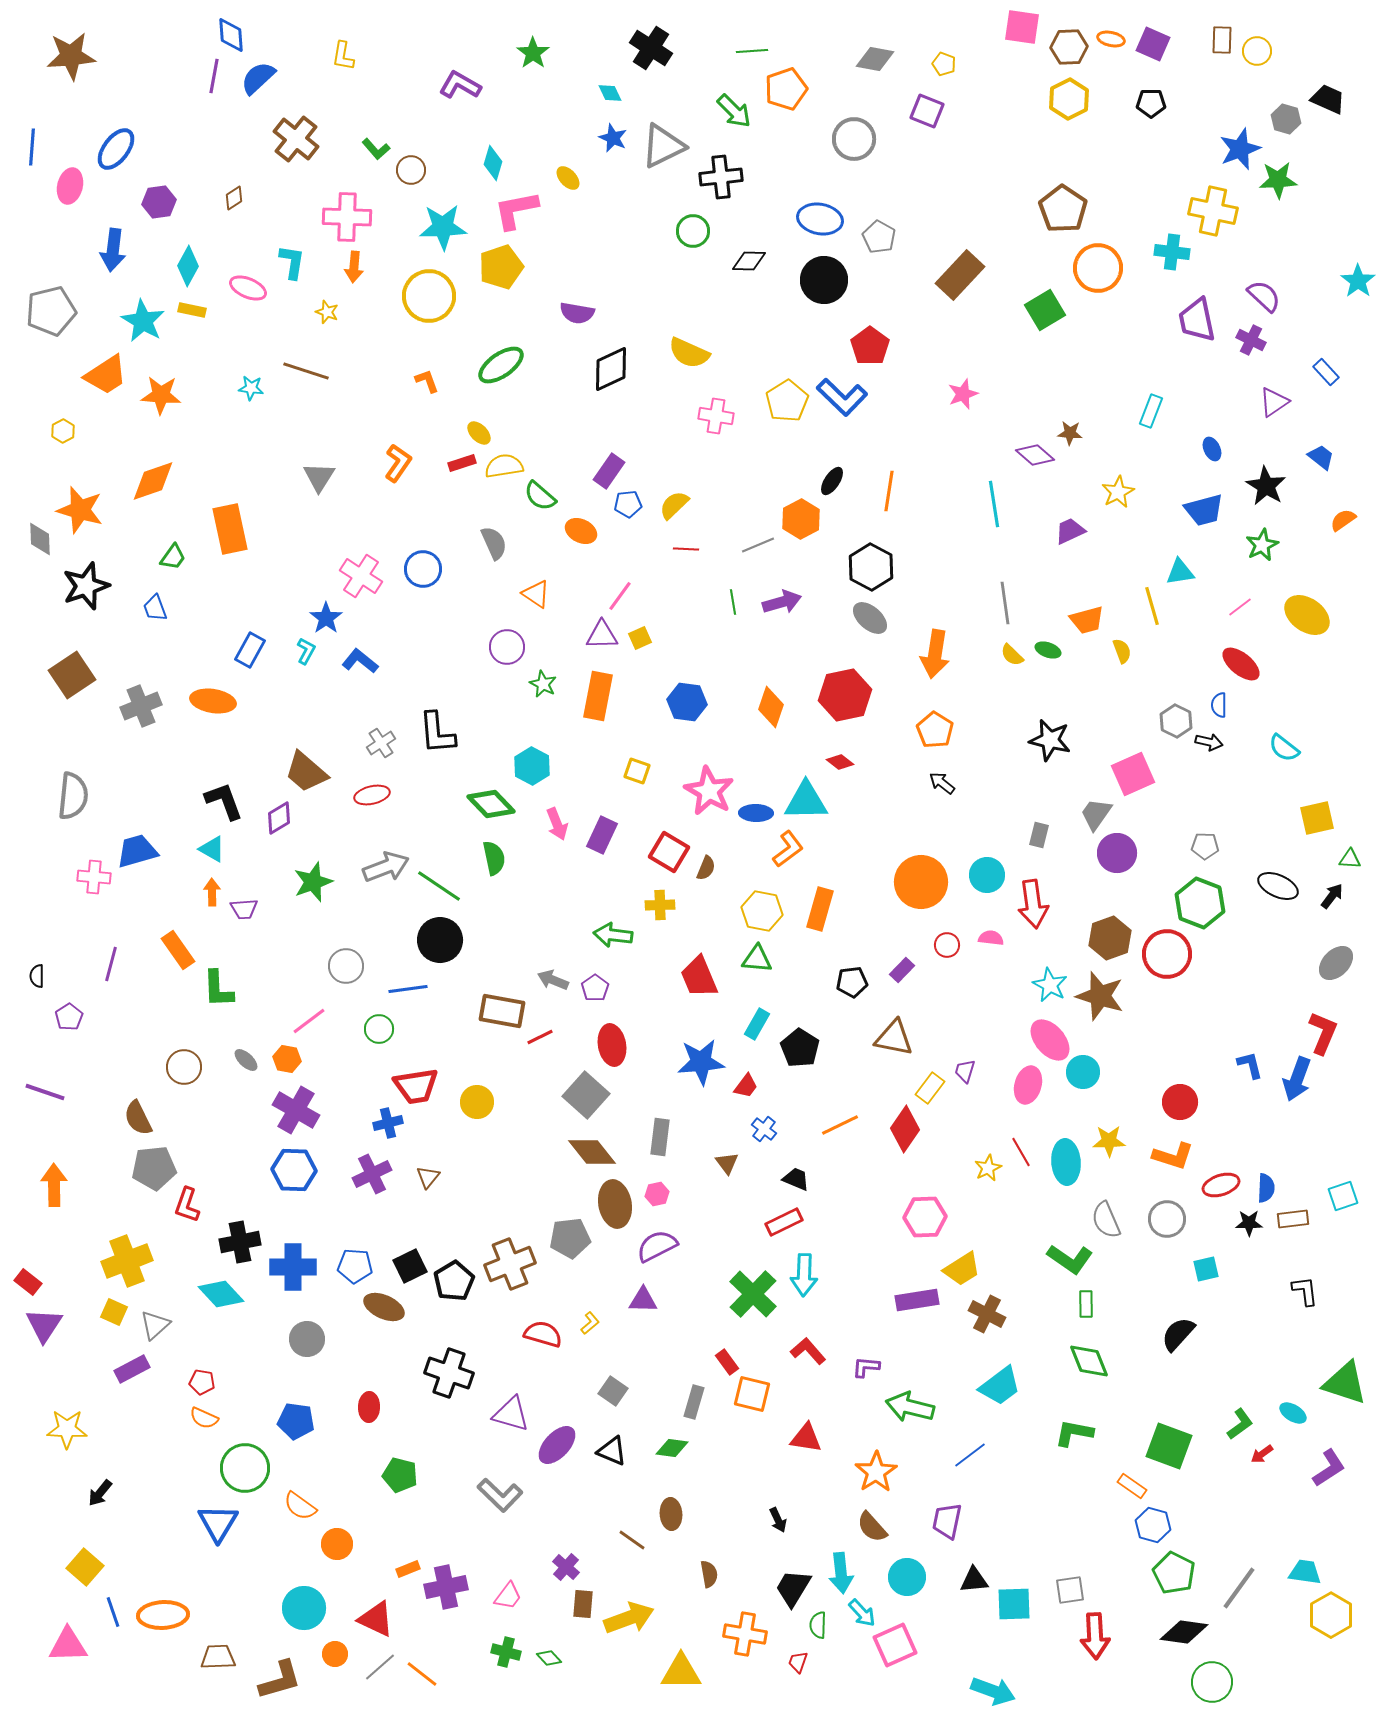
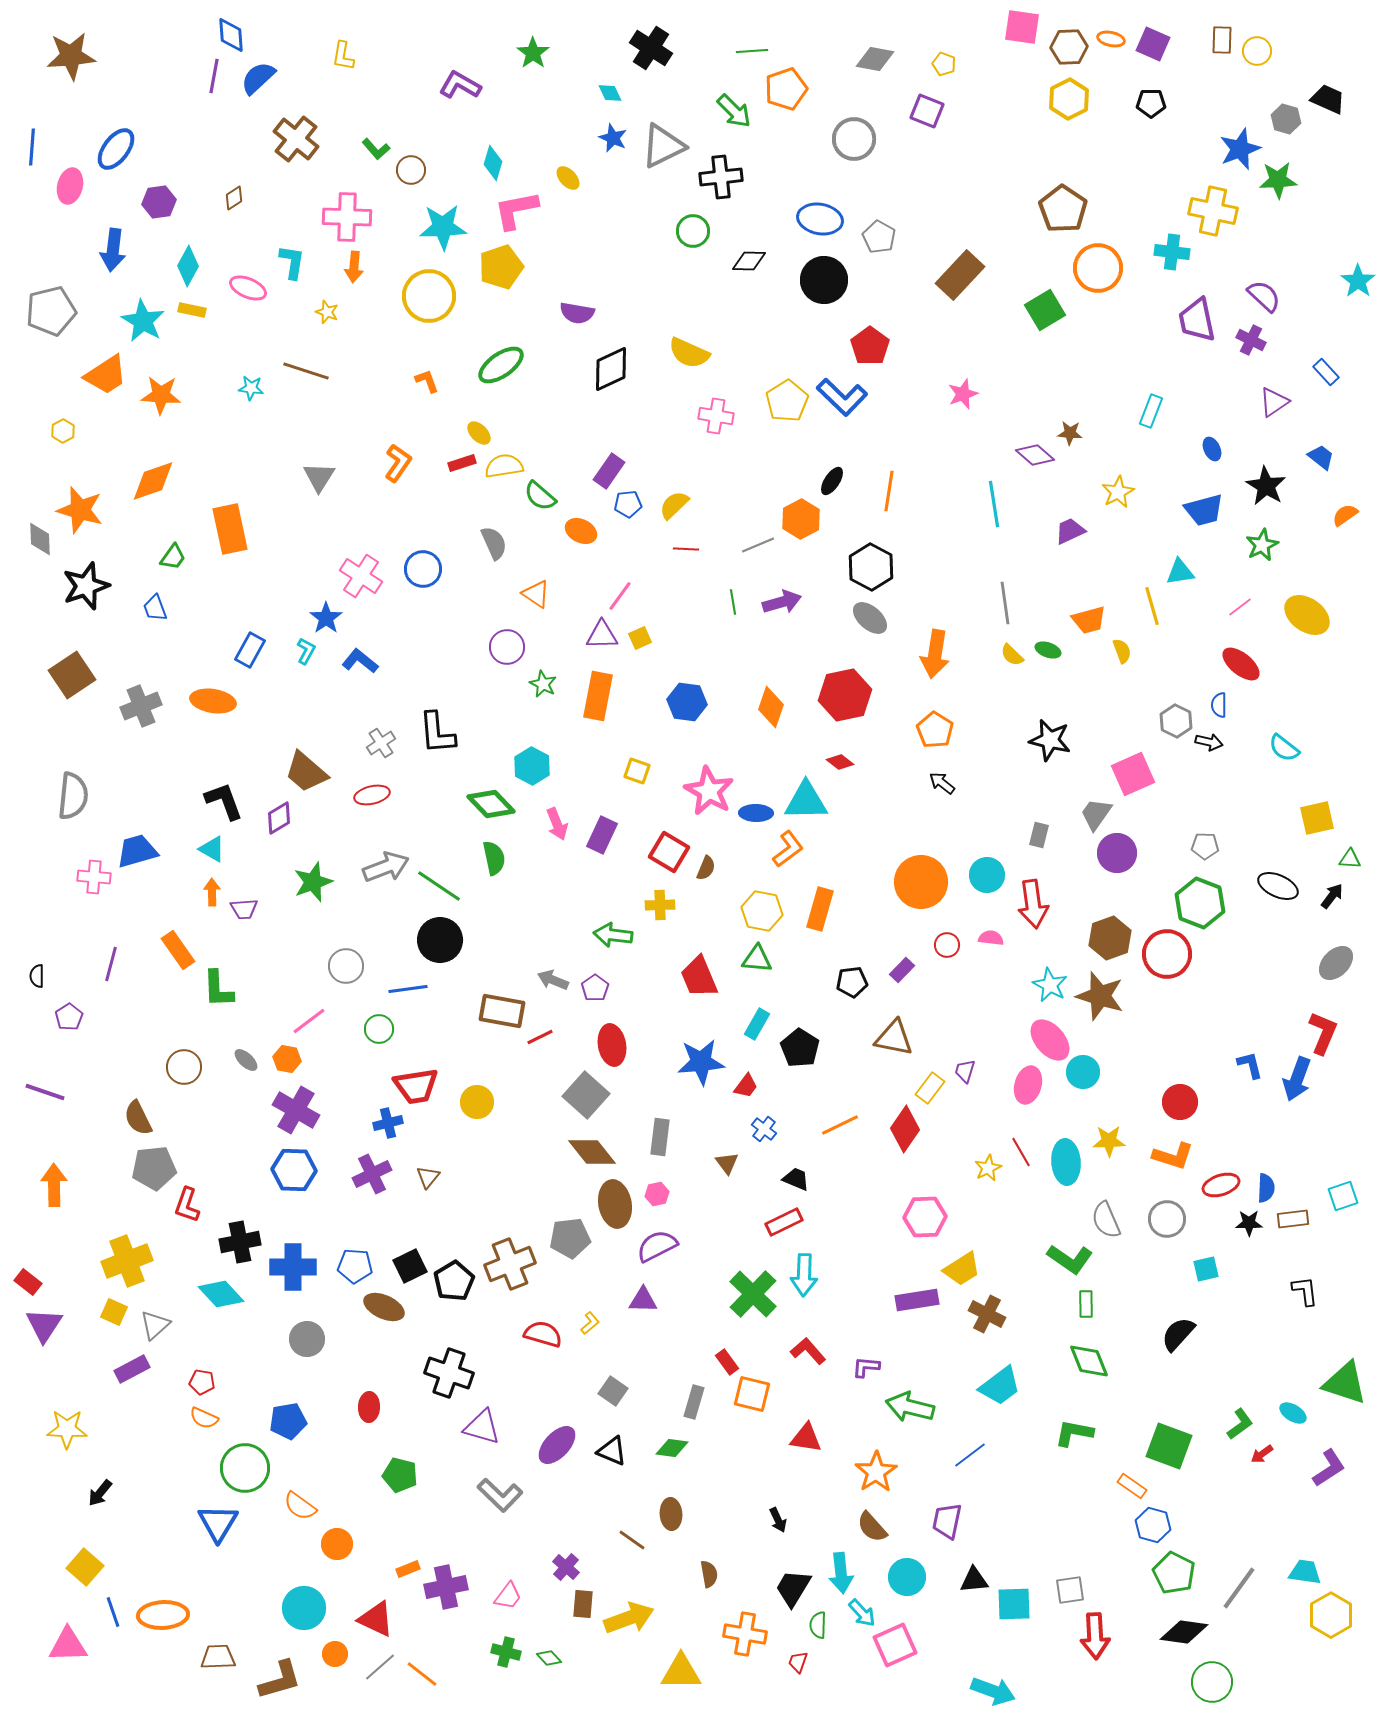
orange semicircle at (1343, 520): moved 2 px right, 5 px up
orange trapezoid at (1087, 620): moved 2 px right
purple triangle at (511, 1414): moved 29 px left, 13 px down
blue pentagon at (296, 1421): moved 8 px left; rotated 18 degrees counterclockwise
